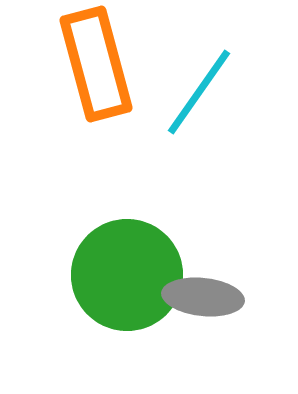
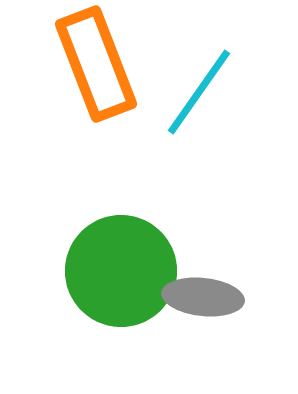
orange rectangle: rotated 6 degrees counterclockwise
green circle: moved 6 px left, 4 px up
